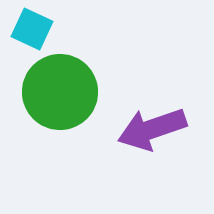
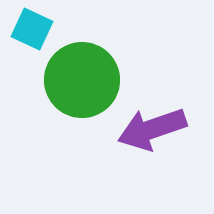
green circle: moved 22 px right, 12 px up
